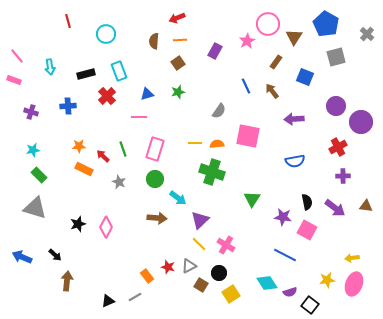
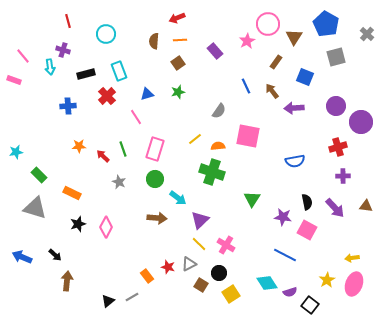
purple rectangle at (215, 51): rotated 70 degrees counterclockwise
pink line at (17, 56): moved 6 px right
purple cross at (31, 112): moved 32 px right, 62 px up
pink line at (139, 117): moved 3 px left; rotated 56 degrees clockwise
purple arrow at (294, 119): moved 11 px up
yellow line at (195, 143): moved 4 px up; rotated 40 degrees counterclockwise
orange semicircle at (217, 144): moved 1 px right, 2 px down
red cross at (338, 147): rotated 12 degrees clockwise
cyan star at (33, 150): moved 17 px left, 2 px down
orange rectangle at (84, 169): moved 12 px left, 24 px down
purple arrow at (335, 208): rotated 10 degrees clockwise
gray triangle at (189, 266): moved 2 px up
yellow star at (327, 280): rotated 21 degrees counterclockwise
gray line at (135, 297): moved 3 px left
black triangle at (108, 301): rotated 16 degrees counterclockwise
